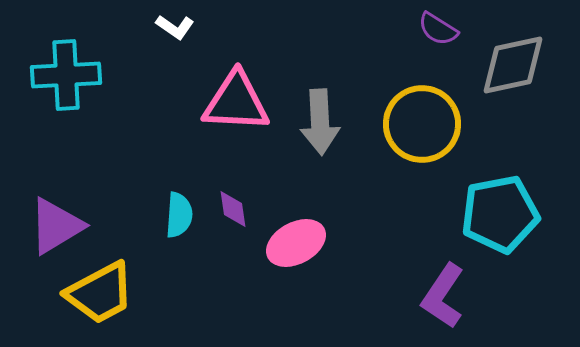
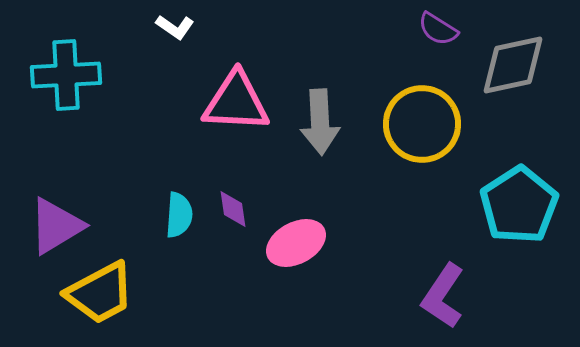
cyan pentagon: moved 19 px right, 9 px up; rotated 22 degrees counterclockwise
